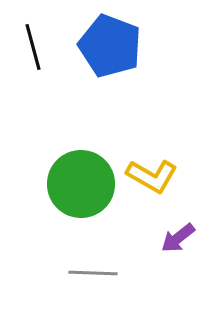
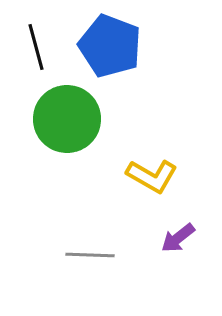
black line: moved 3 px right
green circle: moved 14 px left, 65 px up
gray line: moved 3 px left, 18 px up
